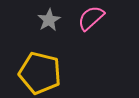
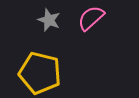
gray star: rotated 20 degrees counterclockwise
